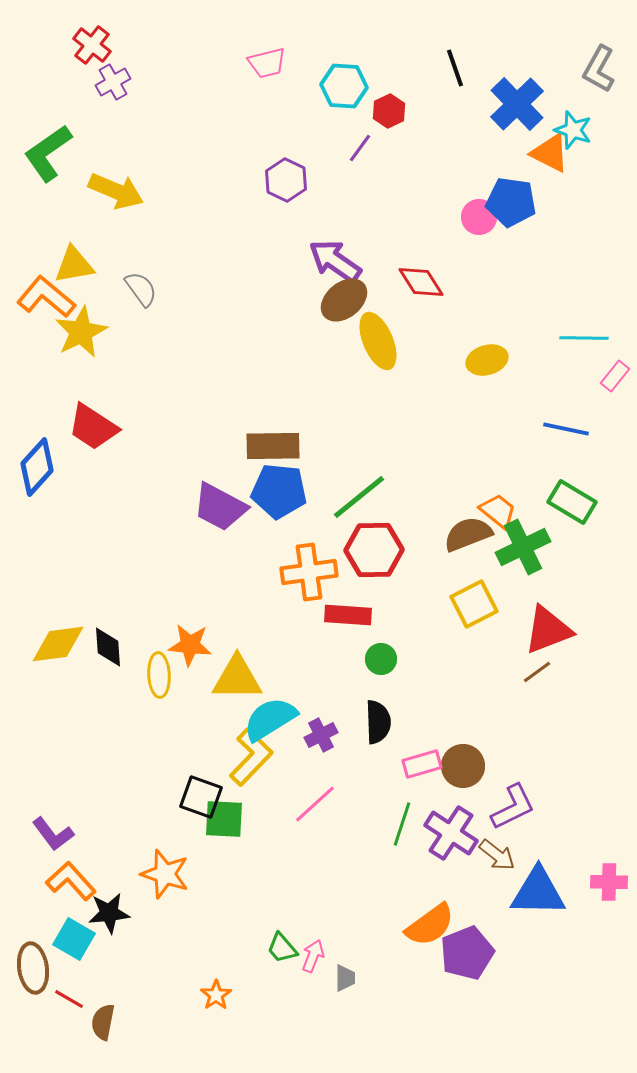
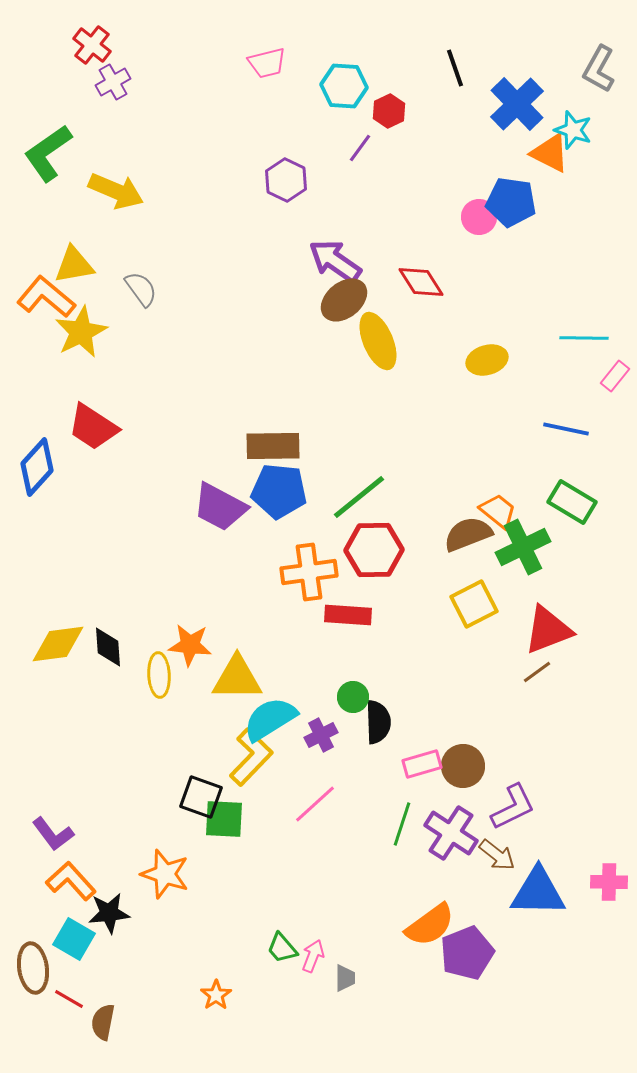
green circle at (381, 659): moved 28 px left, 38 px down
